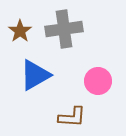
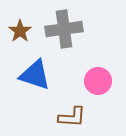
blue triangle: rotated 48 degrees clockwise
